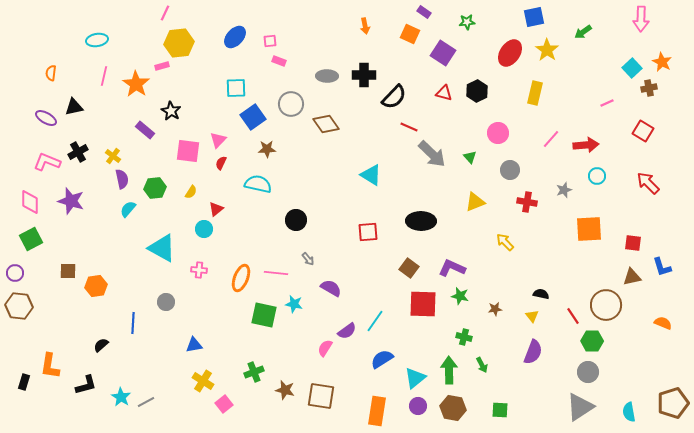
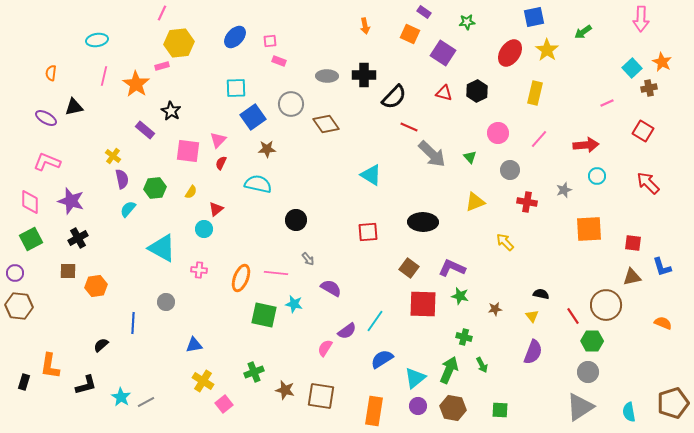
pink line at (165, 13): moved 3 px left
pink line at (551, 139): moved 12 px left
black cross at (78, 152): moved 86 px down
black ellipse at (421, 221): moved 2 px right, 1 px down
green arrow at (449, 370): rotated 24 degrees clockwise
orange rectangle at (377, 411): moved 3 px left
